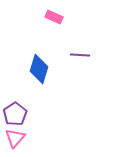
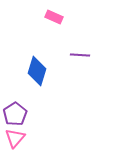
blue diamond: moved 2 px left, 2 px down
